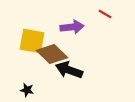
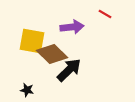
black arrow: rotated 116 degrees clockwise
